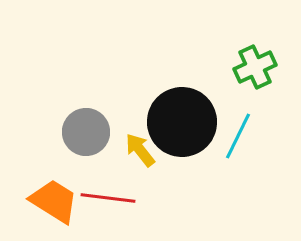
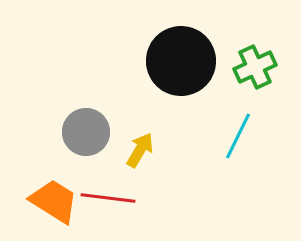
black circle: moved 1 px left, 61 px up
yellow arrow: rotated 69 degrees clockwise
